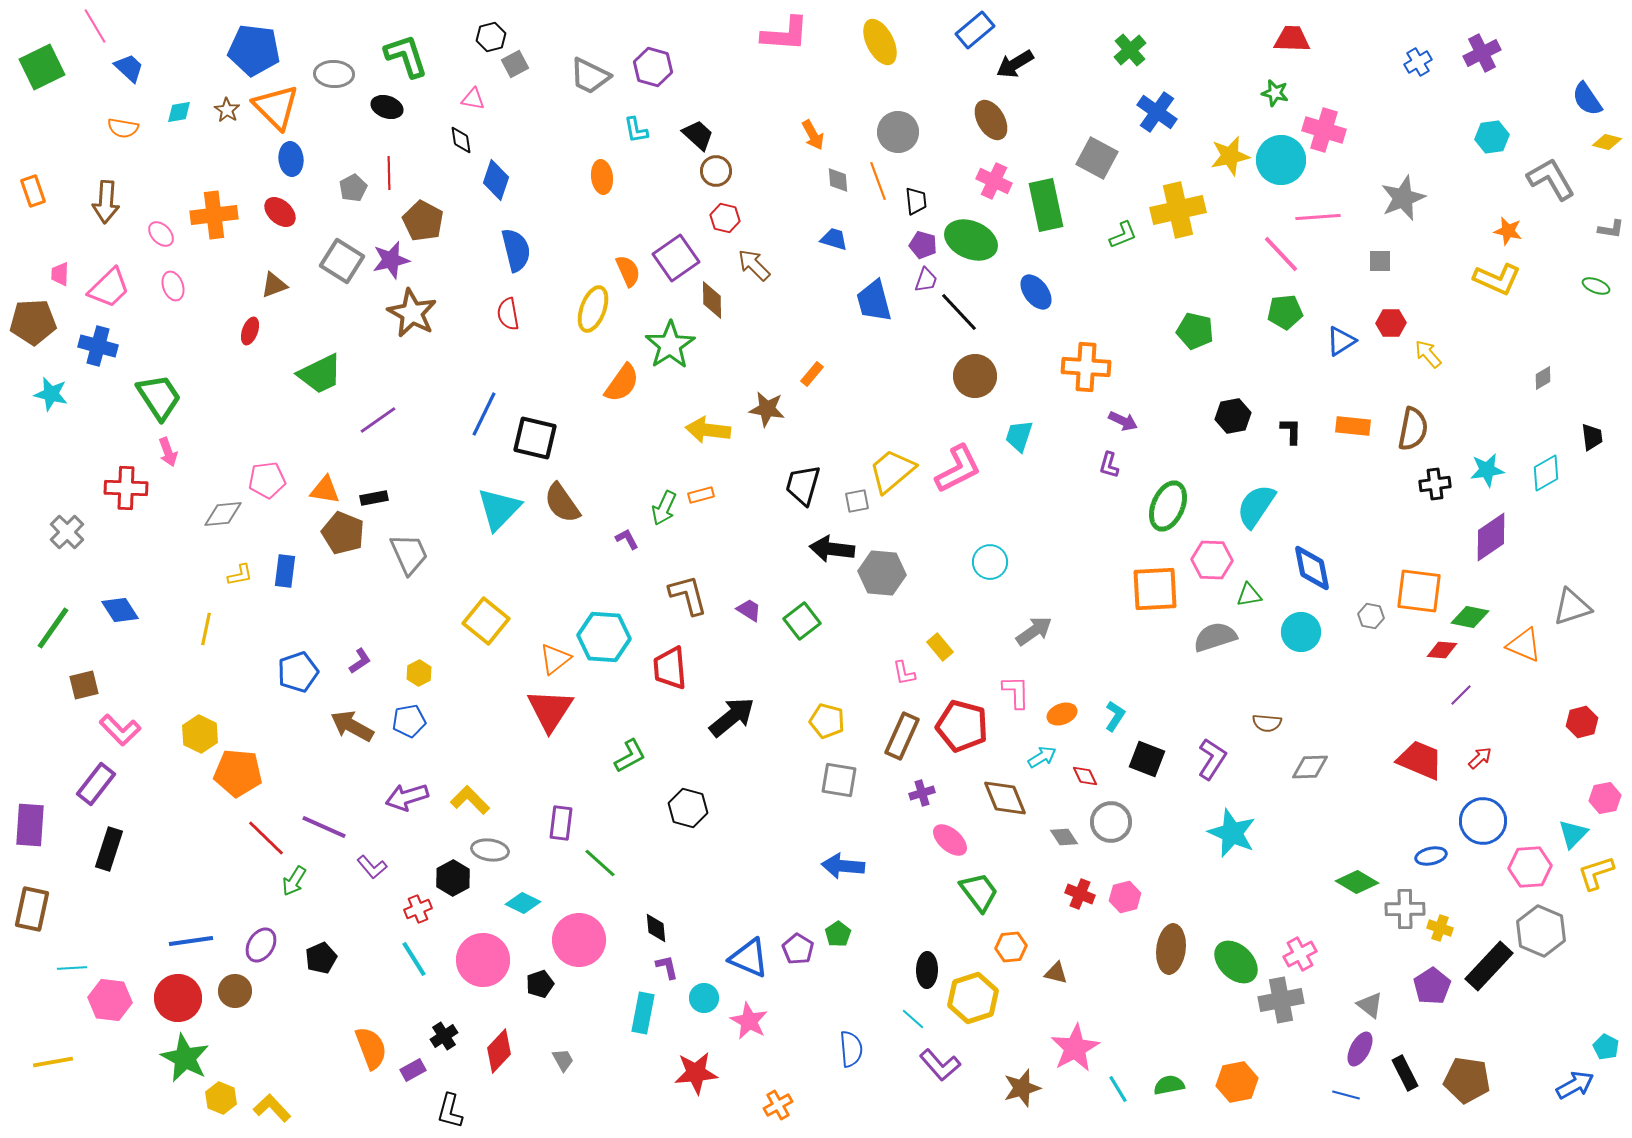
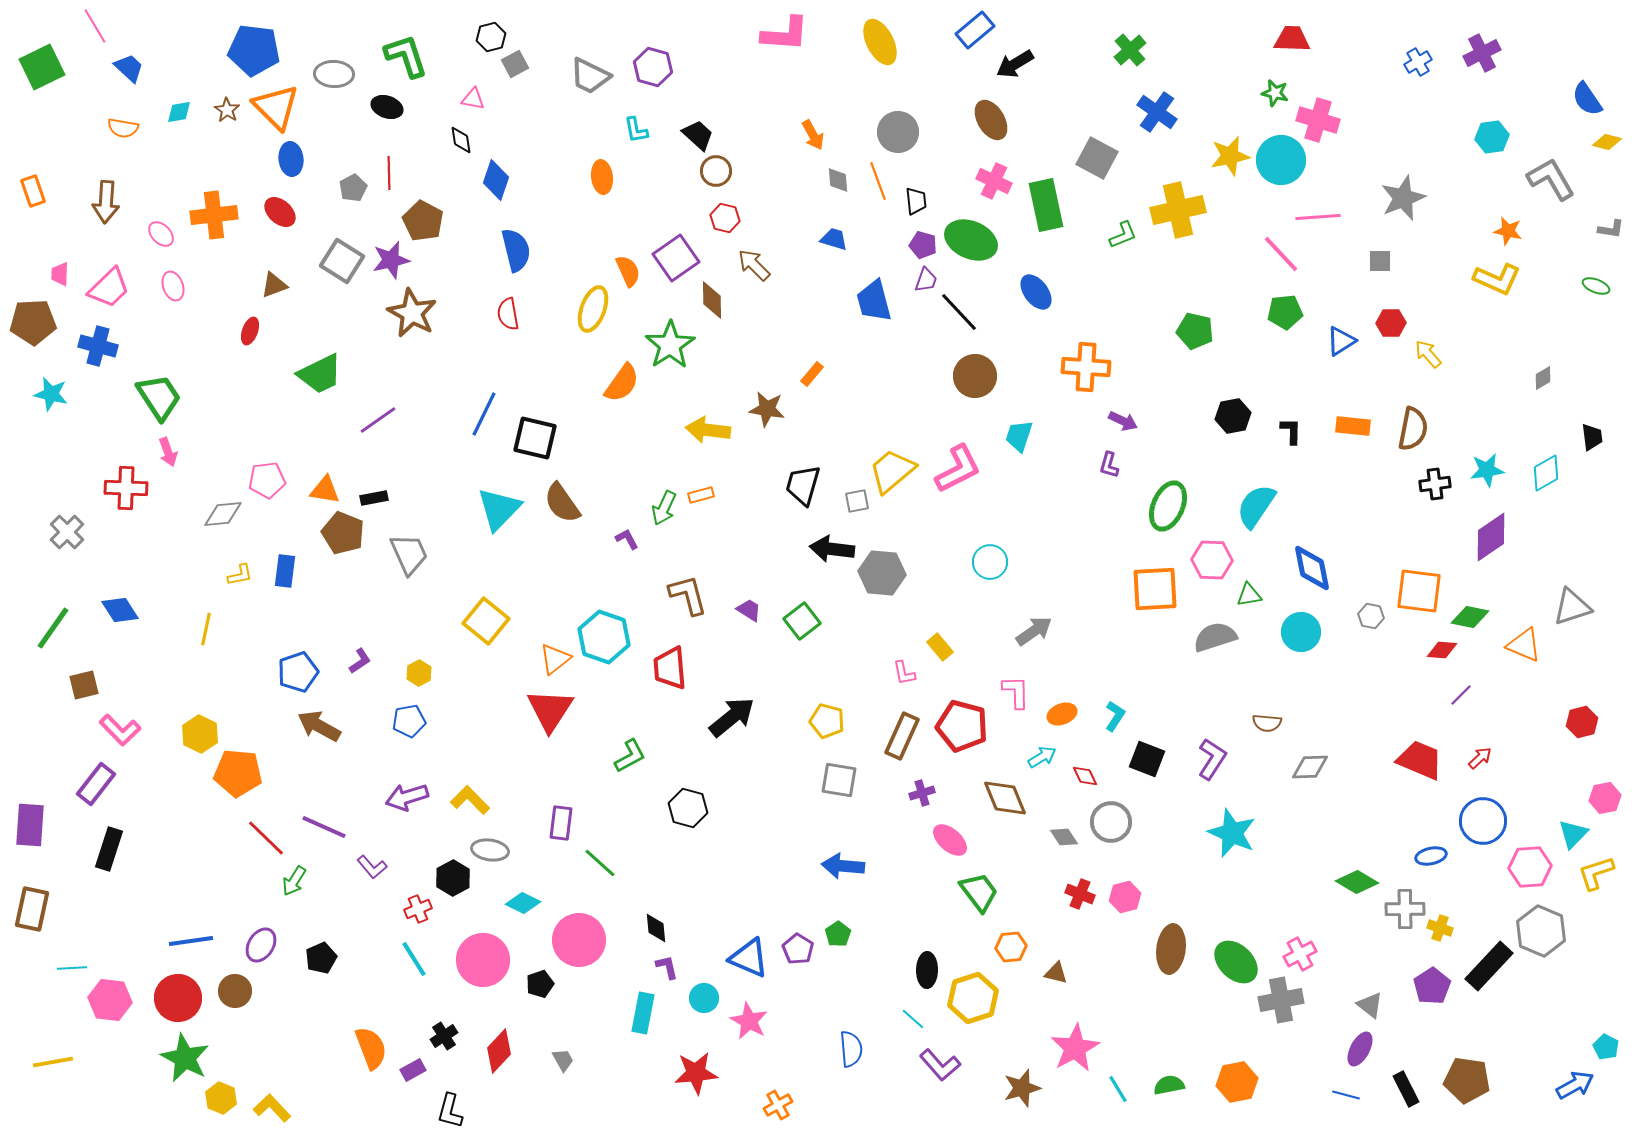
pink cross at (1324, 130): moved 6 px left, 10 px up
cyan hexagon at (604, 637): rotated 15 degrees clockwise
brown arrow at (352, 726): moved 33 px left
black rectangle at (1405, 1073): moved 1 px right, 16 px down
